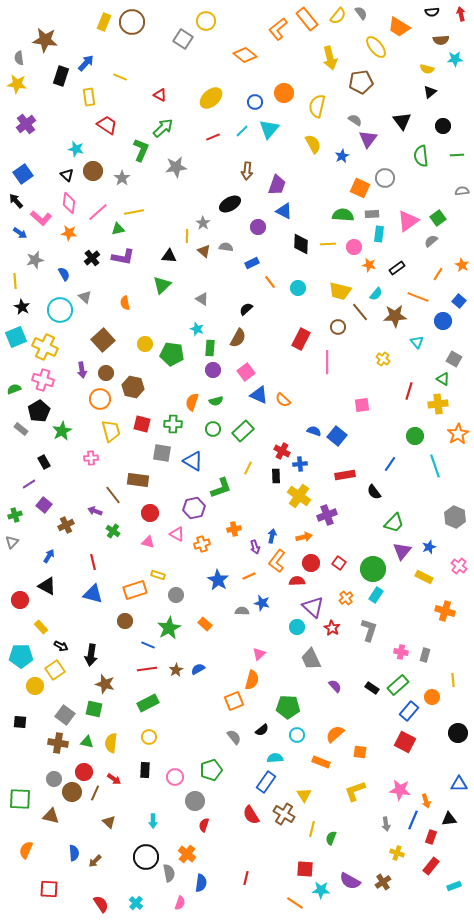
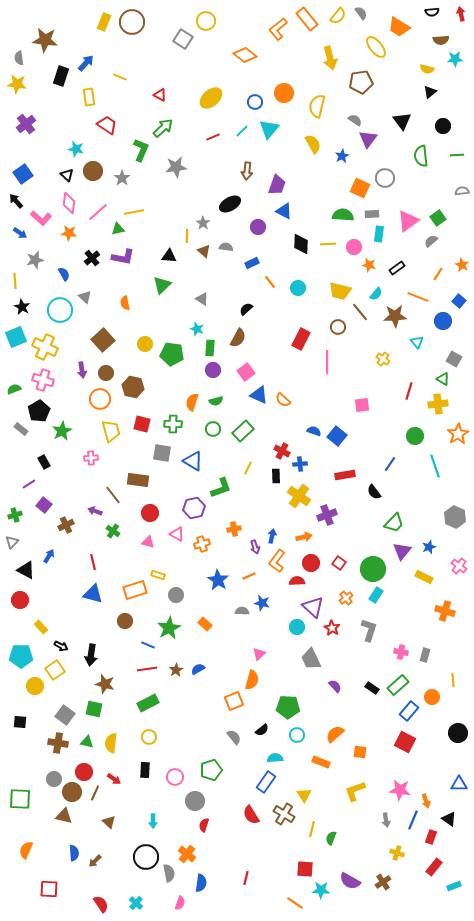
black triangle at (47, 586): moved 21 px left, 16 px up
brown triangle at (51, 816): moved 13 px right
black triangle at (449, 819): rotated 42 degrees clockwise
gray arrow at (386, 824): moved 4 px up
red rectangle at (431, 866): moved 3 px right, 1 px down
